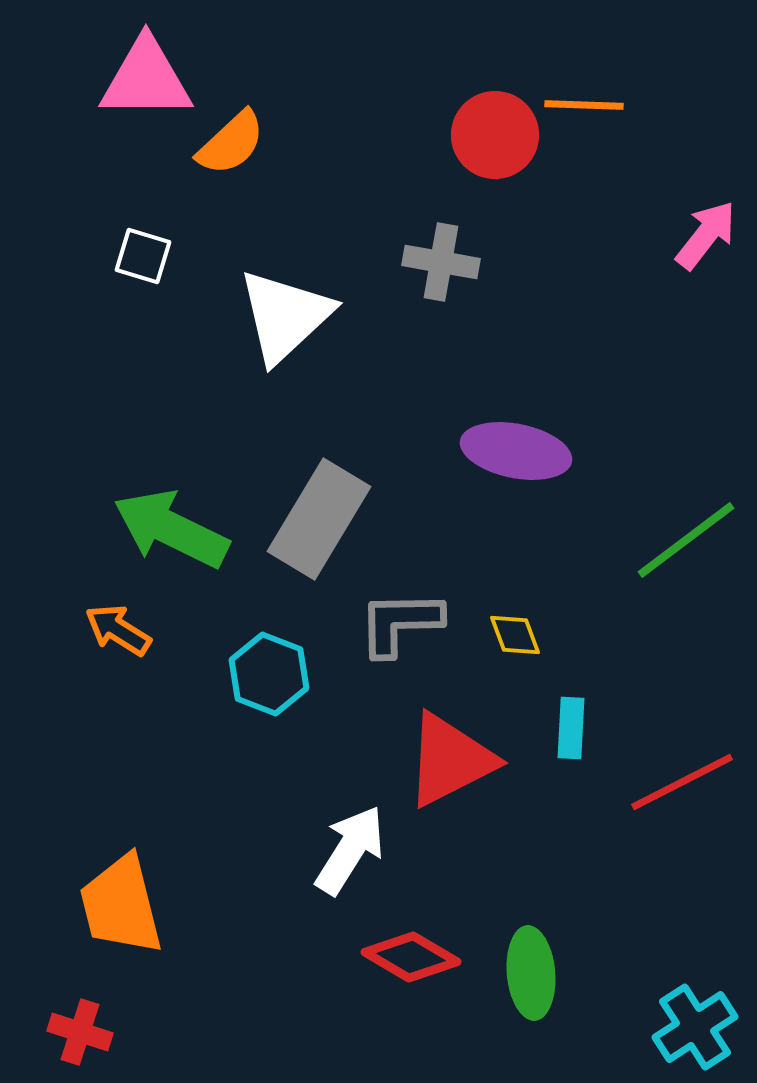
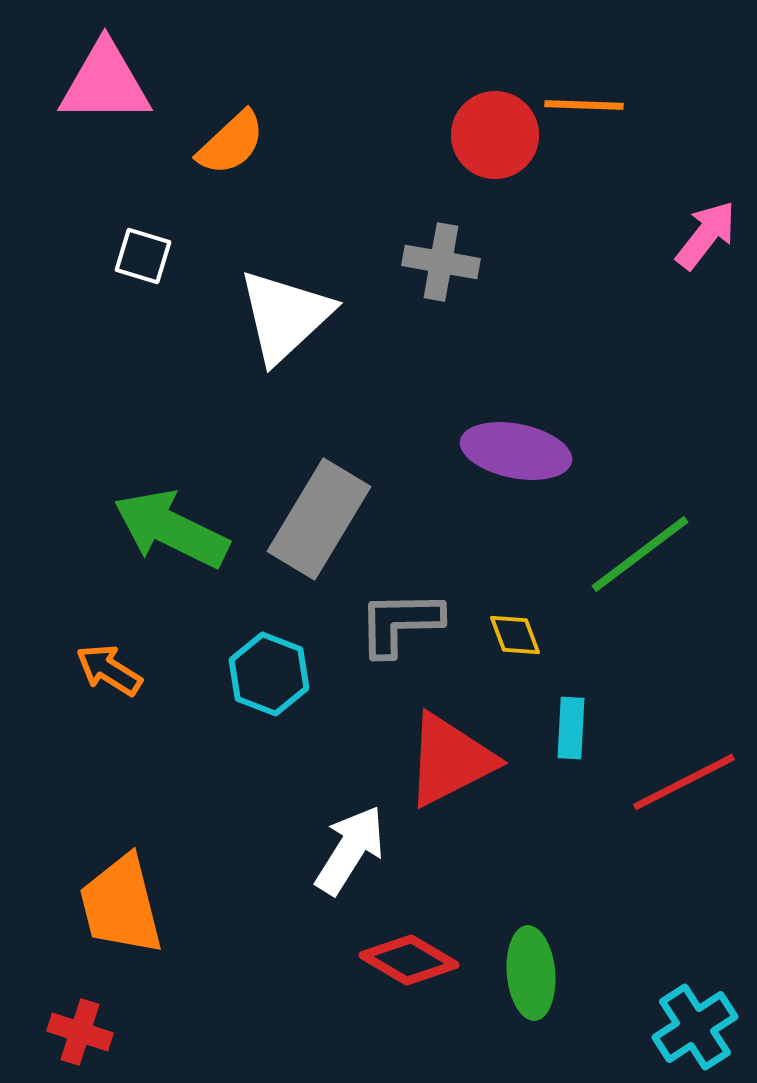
pink triangle: moved 41 px left, 4 px down
green line: moved 46 px left, 14 px down
orange arrow: moved 9 px left, 40 px down
red line: moved 2 px right
red diamond: moved 2 px left, 3 px down
